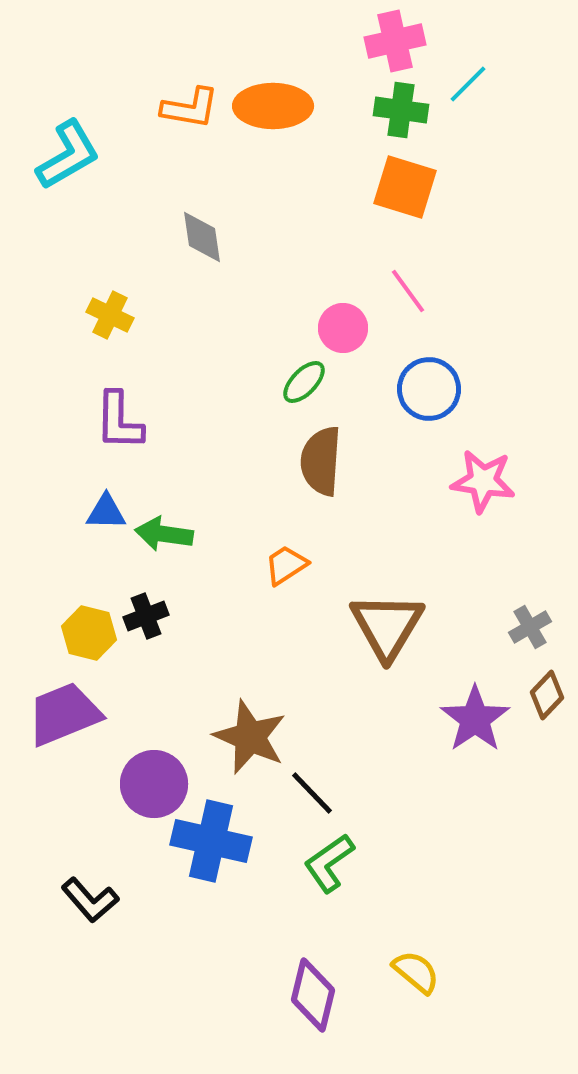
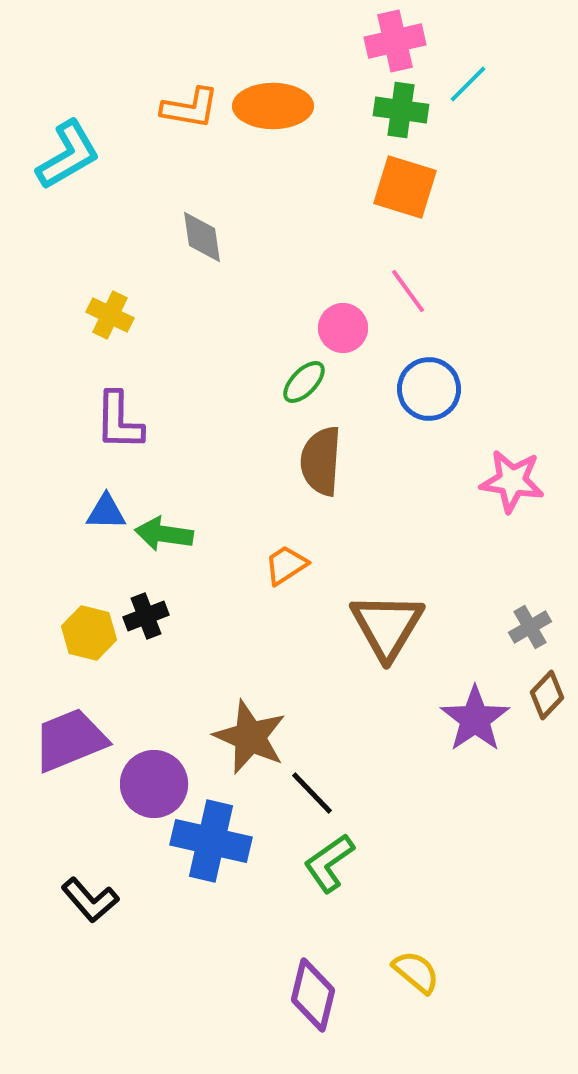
pink star: moved 29 px right
purple trapezoid: moved 6 px right, 26 px down
